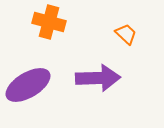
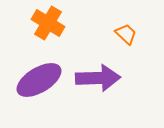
orange cross: moved 1 px left, 1 px down; rotated 16 degrees clockwise
purple ellipse: moved 11 px right, 5 px up
